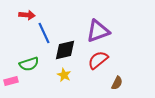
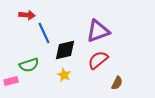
green semicircle: moved 1 px down
